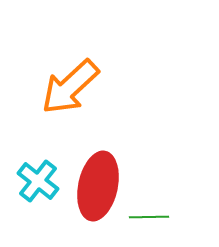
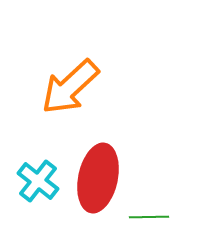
red ellipse: moved 8 px up
